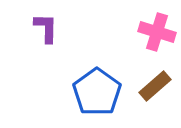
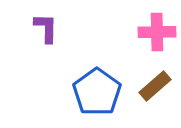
pink cross: rotated 18 degrees counterclockwise
